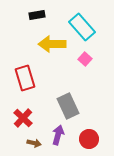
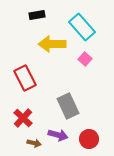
red rectangle: rotated 10 degrees counterclockwise
purple arrow: rotated 90 degrees clockwise
